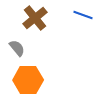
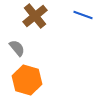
brown cross: moved 2 px up
orange hexagon: moved 1 px left; rotated 16 degrees clockwise
